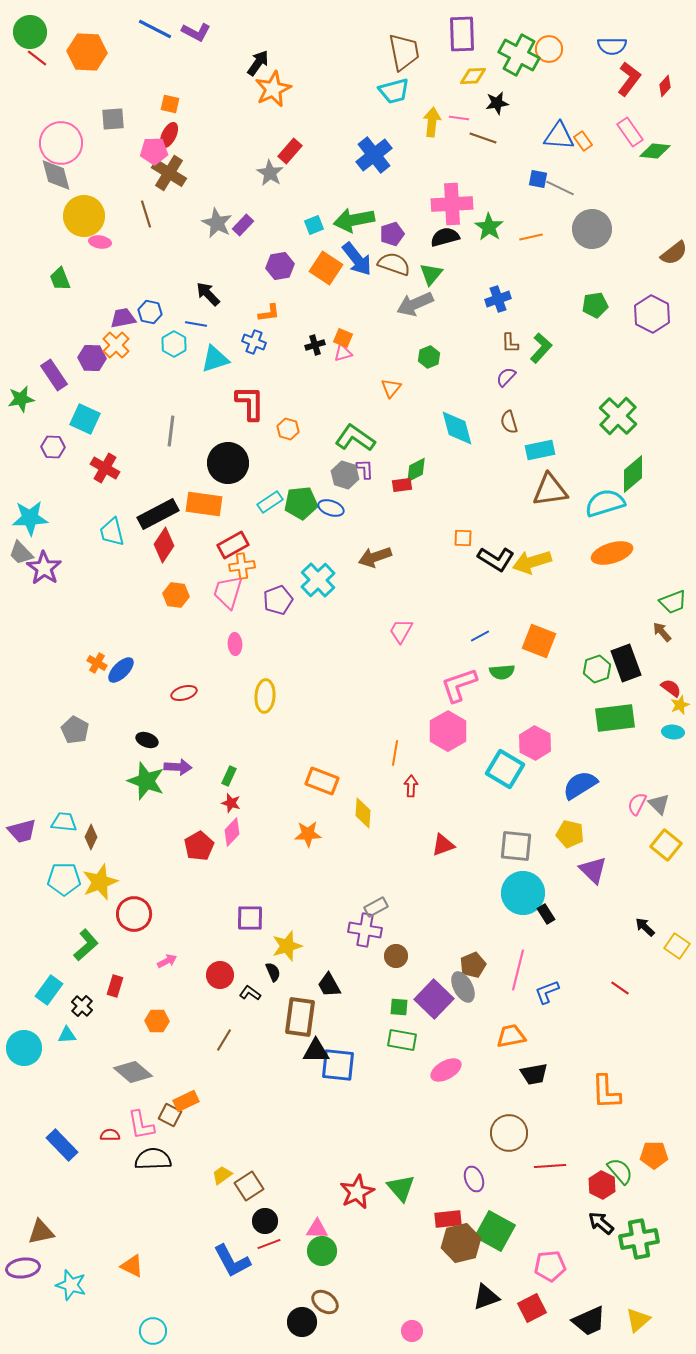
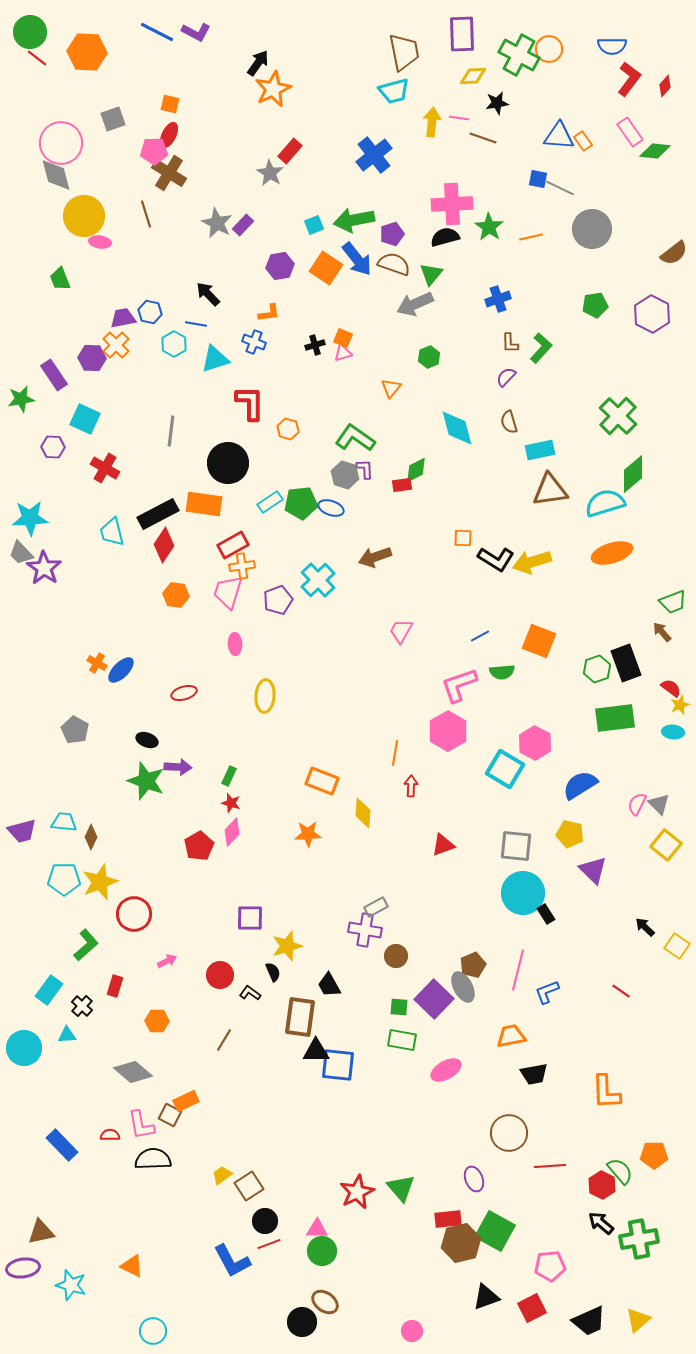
blue line at (155, 29): moved 2 px right, 3 px down
gray square at (113, 119): rotated 15 degrees counterclockwise
red line at (620, 988): moved 1 px right, 3 px down
